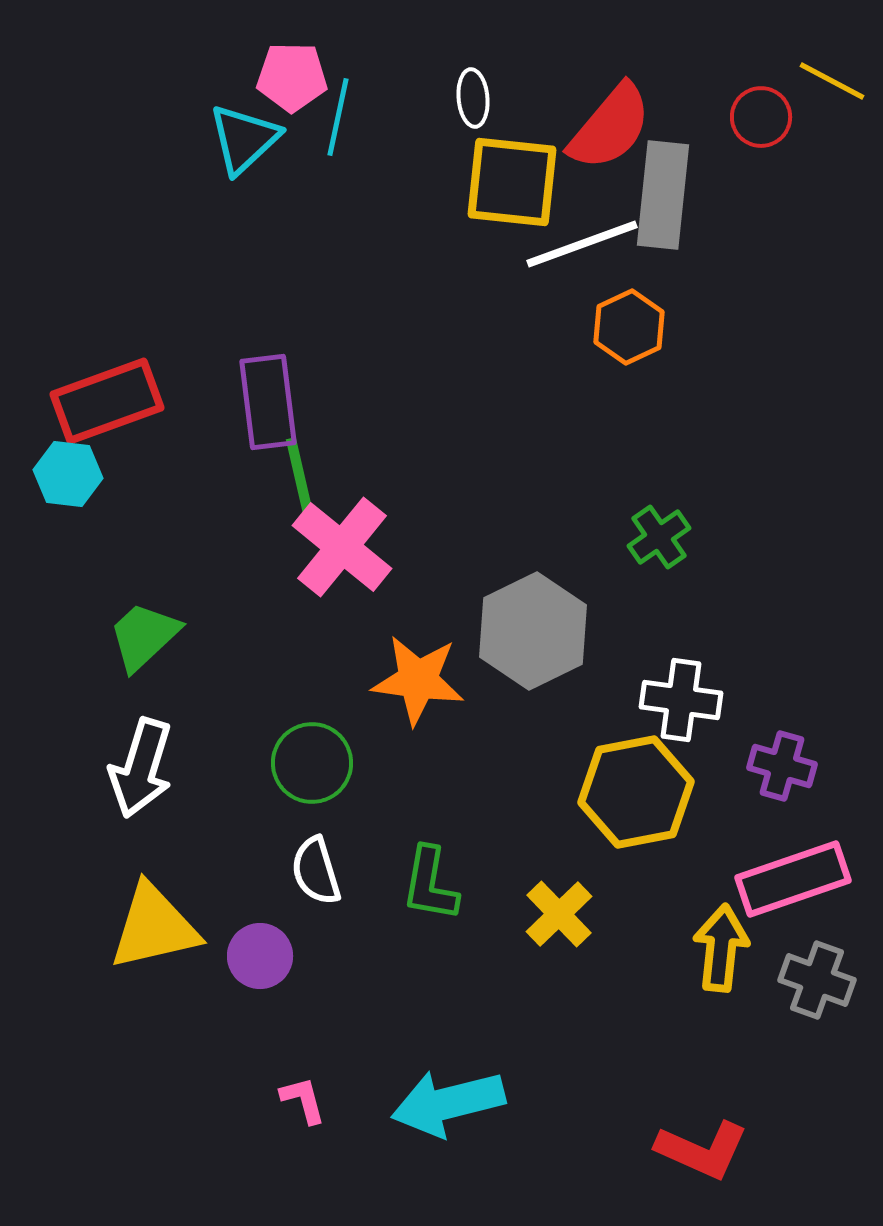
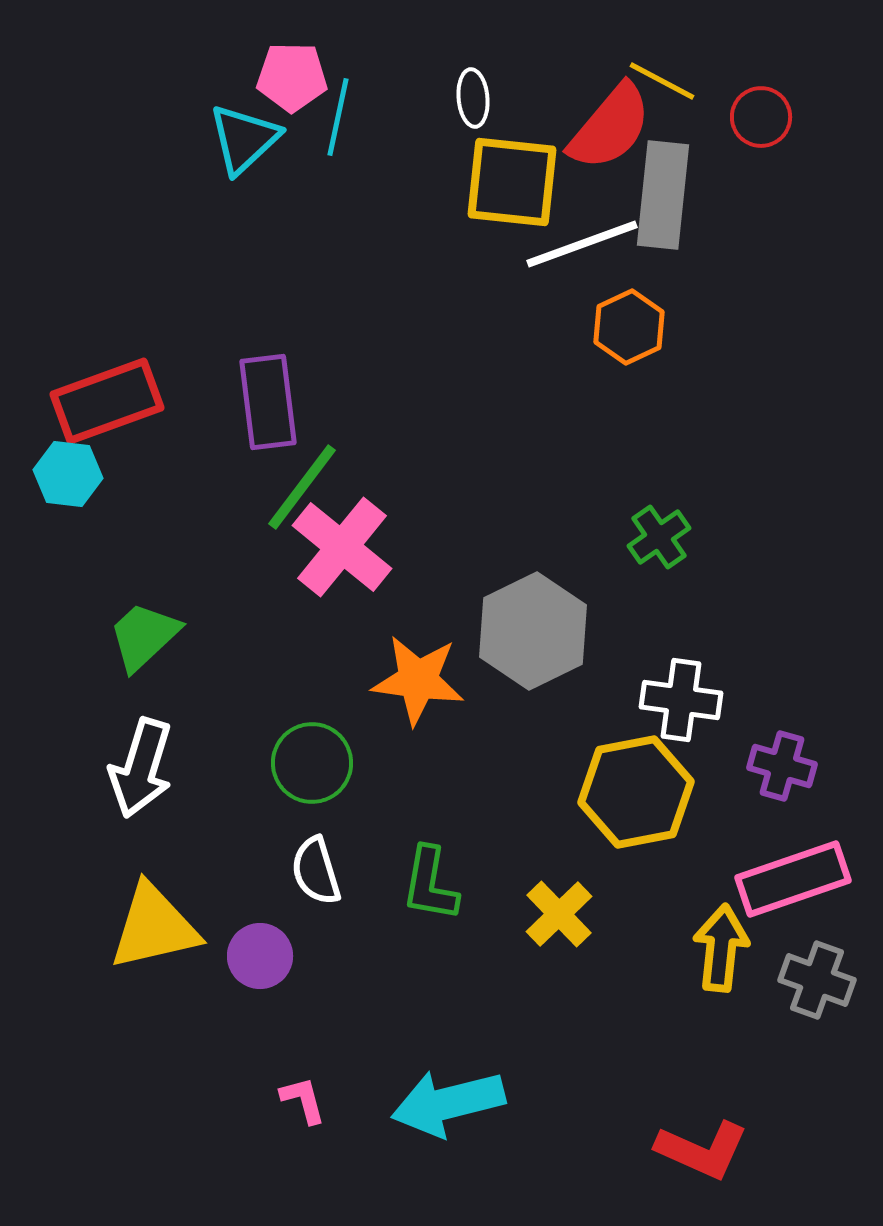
yellow line: moved 170 px left
green line: rotated 50 degrees clockwise
